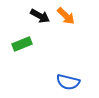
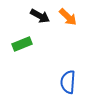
orange arrow: moved 2 px right, 1 px down
blue semicircle: rotated 80 degrees clockwise
